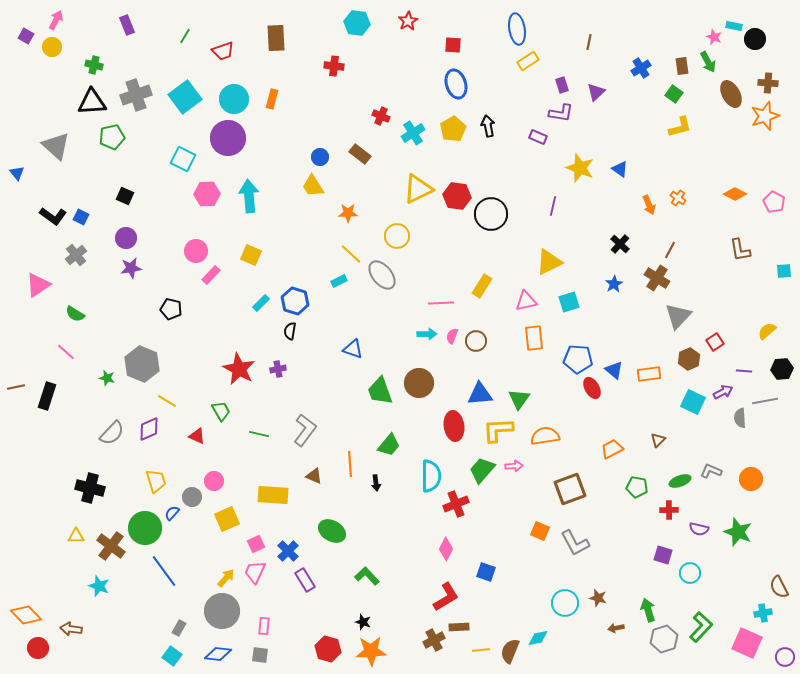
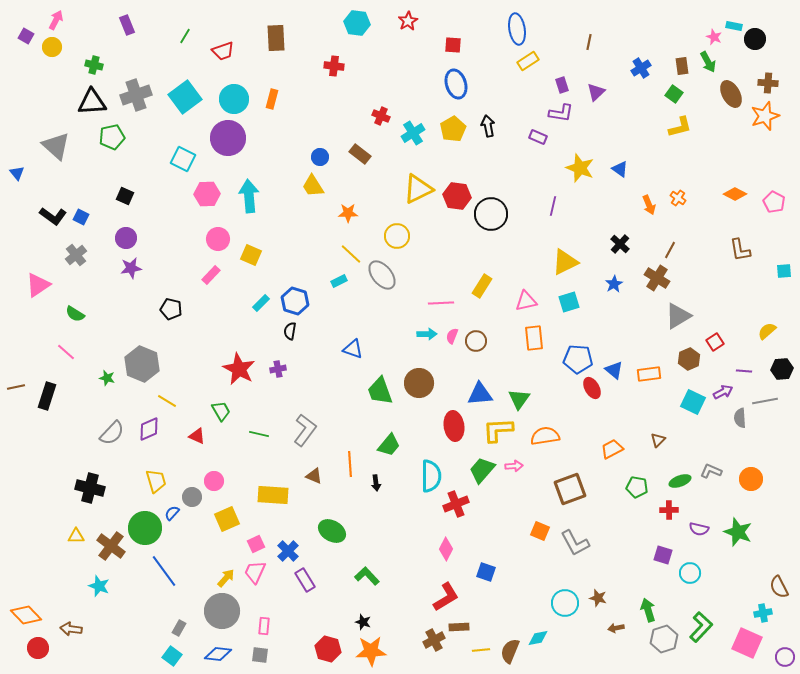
pink circle at (196, 251): moved 22 px right, 12 px up
yellow triangle at (549, 262): moved 16 px right
gray triangle at (678, 316): rotated 16 degrees clockwise
